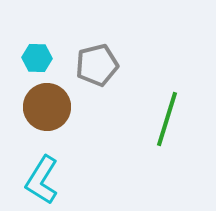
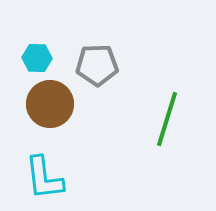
gray pentagon: rotated 12 degrees clockwise
brown circle: moved 3 px right, 3 px up
cyan L-shape: moved 2 px right, 2 px up; rotated 39 degrees counterclockwise
